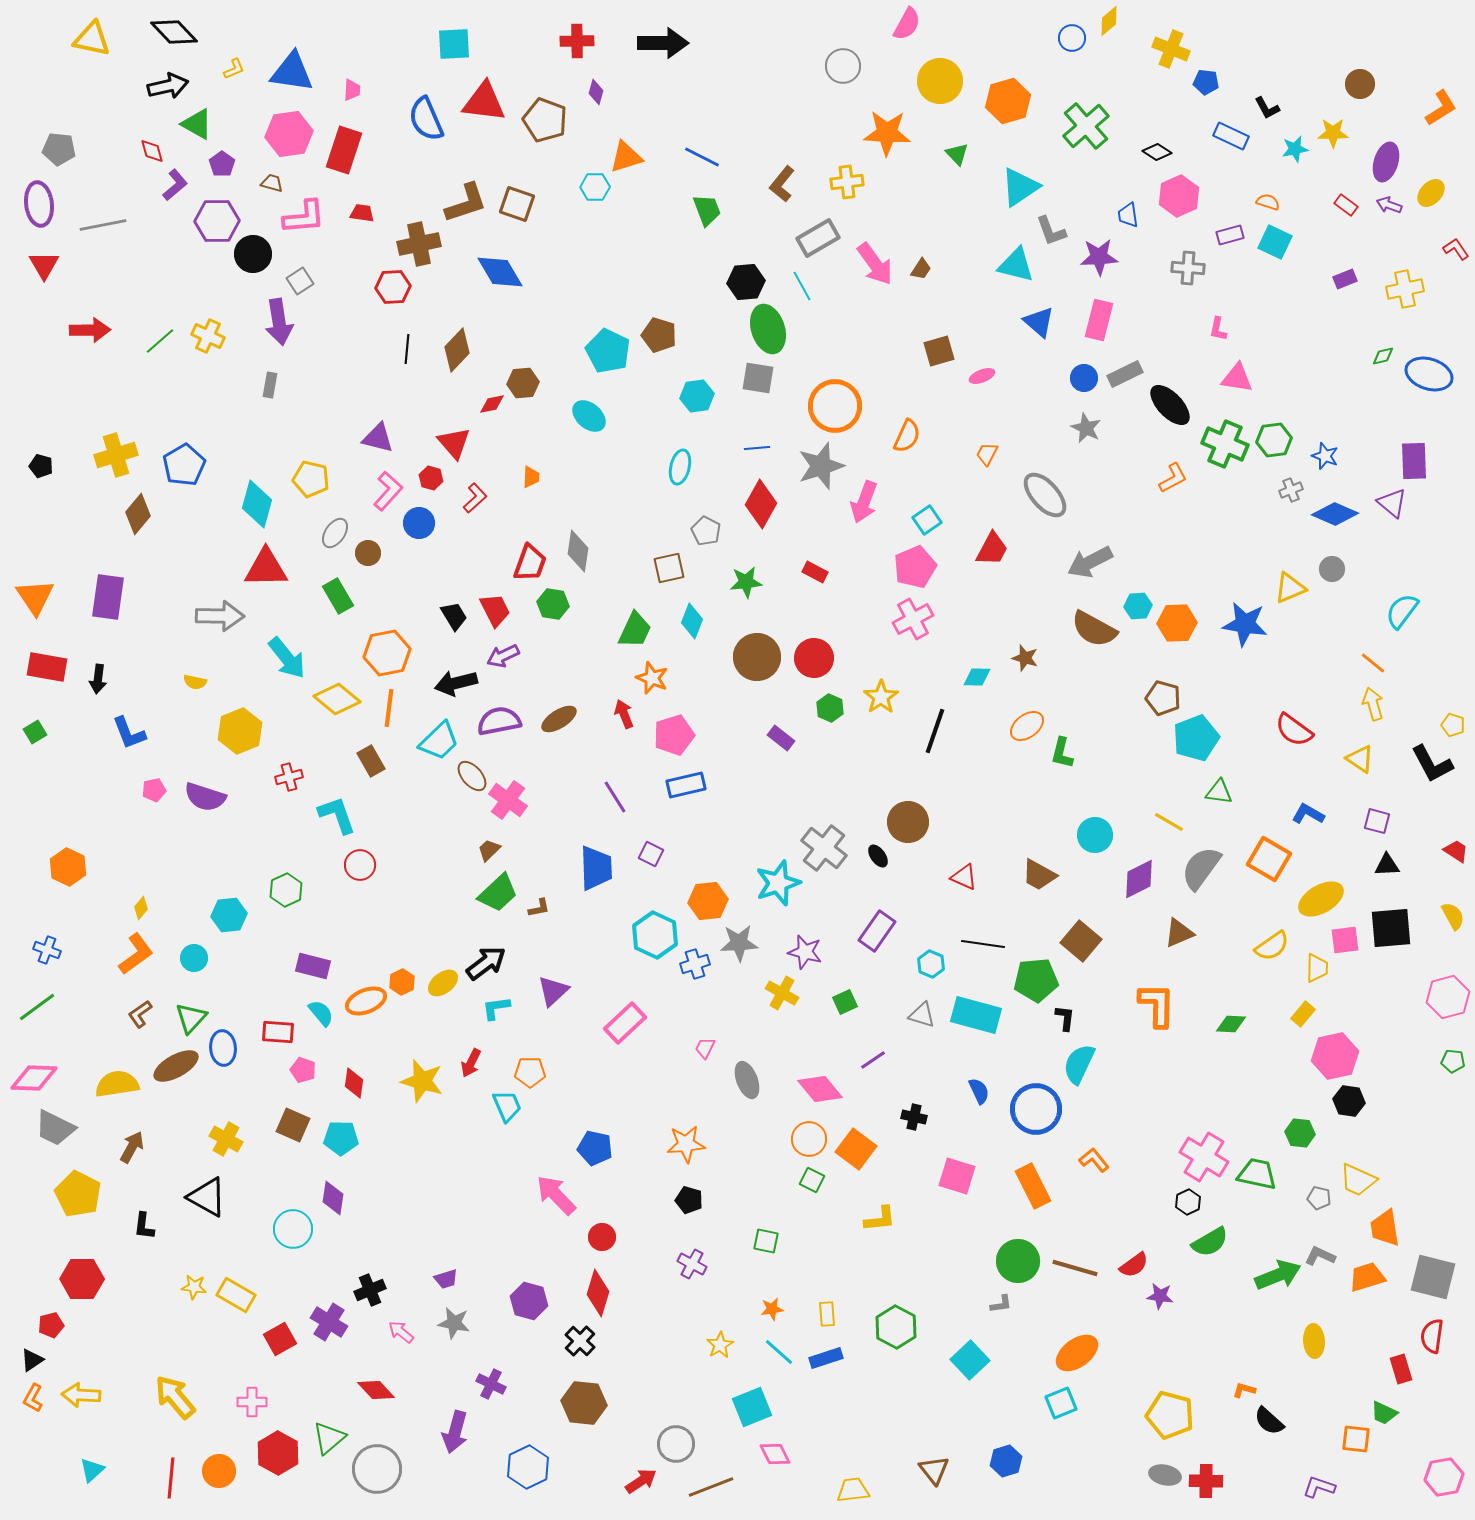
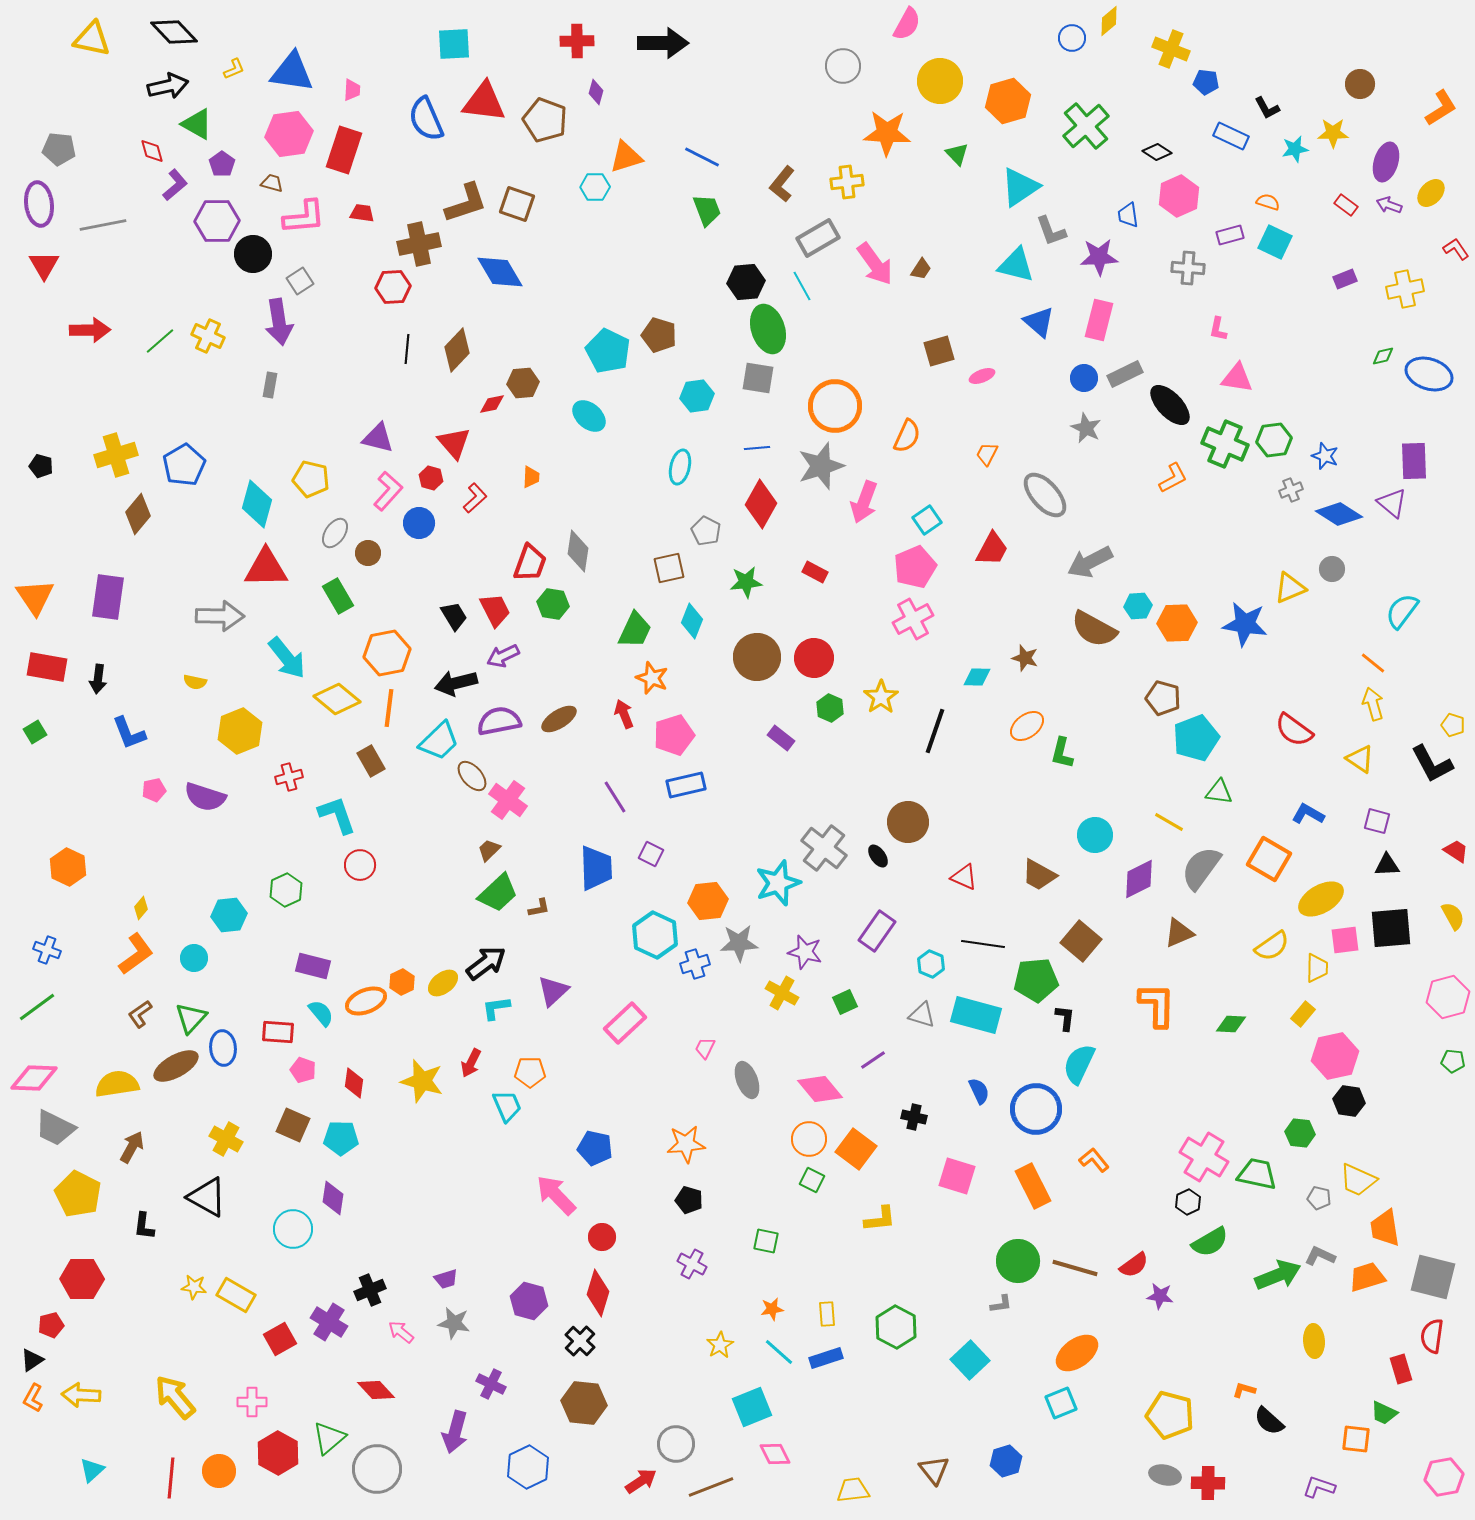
blue diamond at (1335, 514): moved 4 px right; rotated 9 degrees clockwise
red cross at (1206, 1481): moved 2 px right, 2 px down
